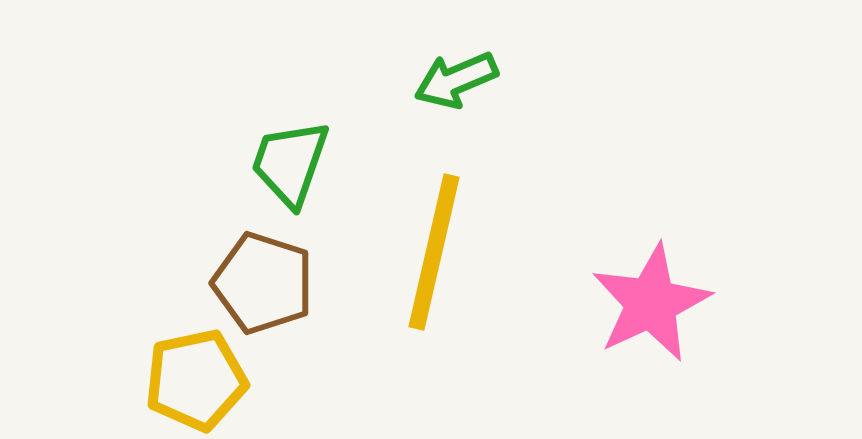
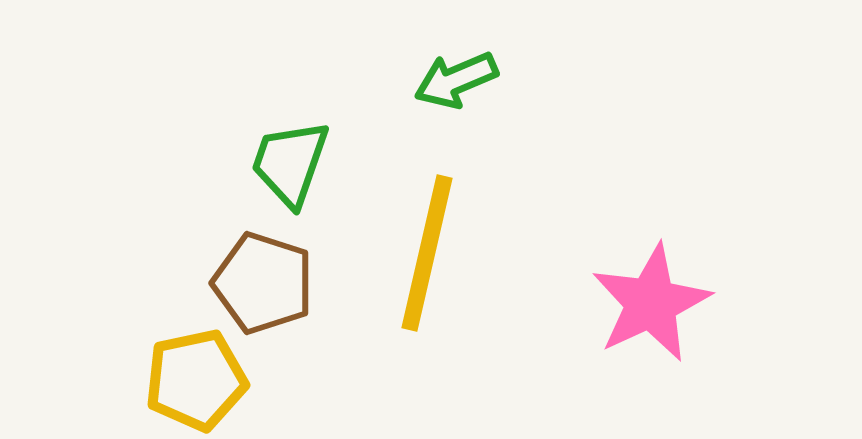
yellow line: moved 7 px left, 1 px down
